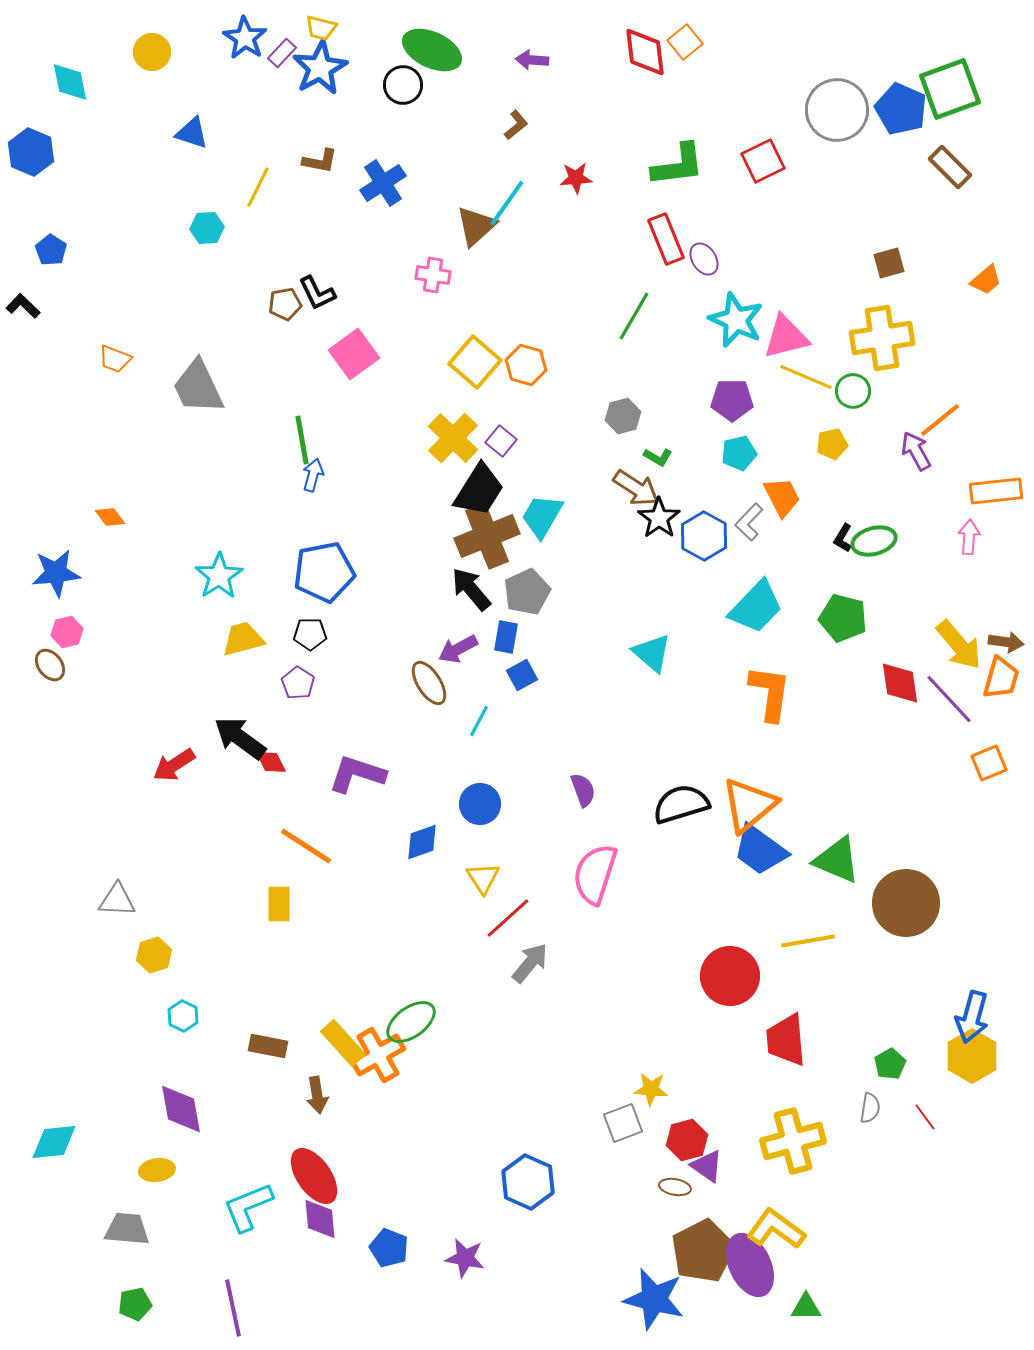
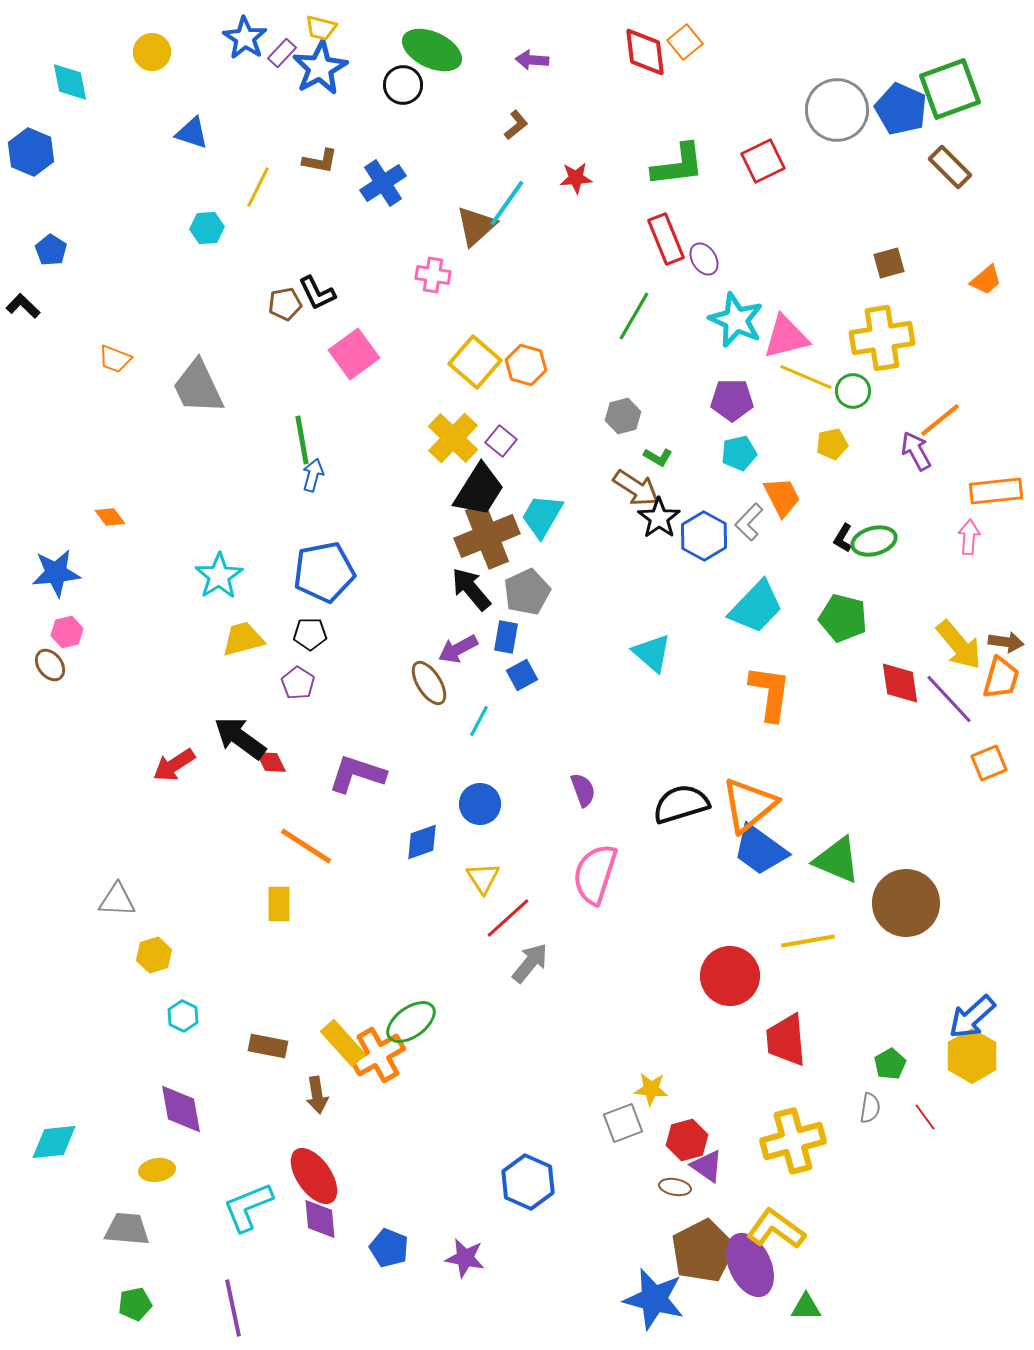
blue arrow at (972, 1017): rotated 33 degrees clockwise
